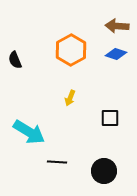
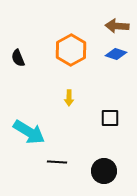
black semicircle: moved 3 px right, 2 px up
yellow arrow: moved 1 px left; rotated 21 degrees counterclockwise
